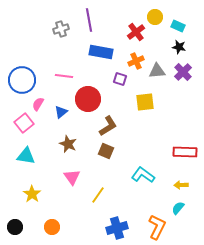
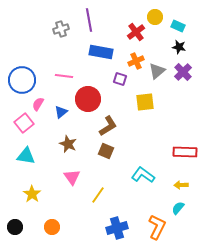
gray triangle: rotated 36 degrees counterclockwise
